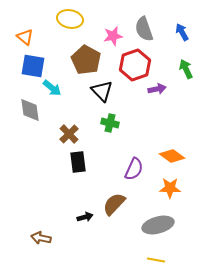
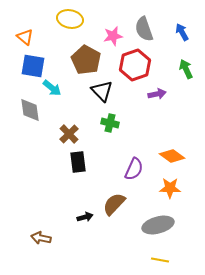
purple arrow: moved 5 px down
yellow line: moved 4 px right
